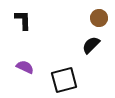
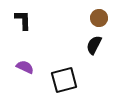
black semicircle: moved 3 px right; rotated 18 degrees counterclockwise
